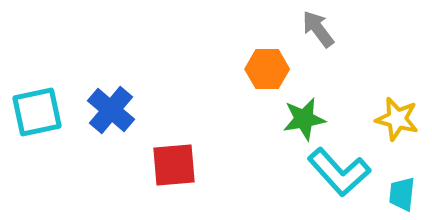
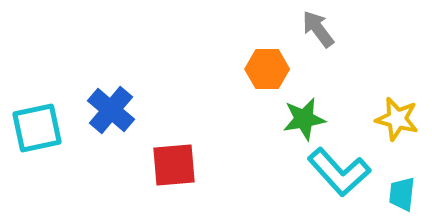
cyan square: moved 16 px down
